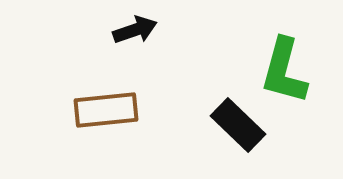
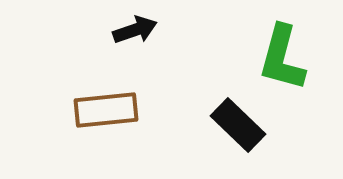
green L-shape: moved 2 px left, 13 px up
